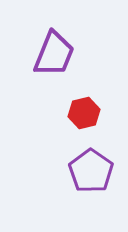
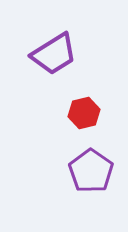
purple trapezoid: rotated 36 degrees clockwise
